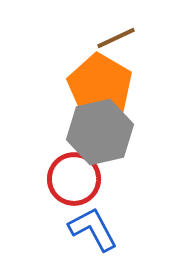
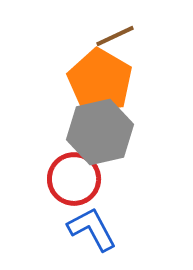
brown line: moved 1 px left, 2 px up
orange pentagon: moved 5 px up
blue L-shape: moved 1 px left
